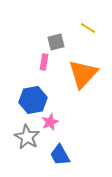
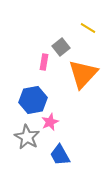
gray square: moved 5 px right, 5 px down; rotated 24 degrees counterclockwise
